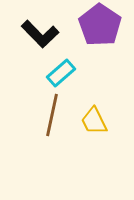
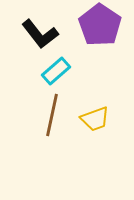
black L-shape: rotated 6 degrees clockwise
cyan rectangle: moved 5 px left, 2 px up
yellow trapezoid: moved 1 px right, 2 px up; rotated 84 degrees counterclockwise
